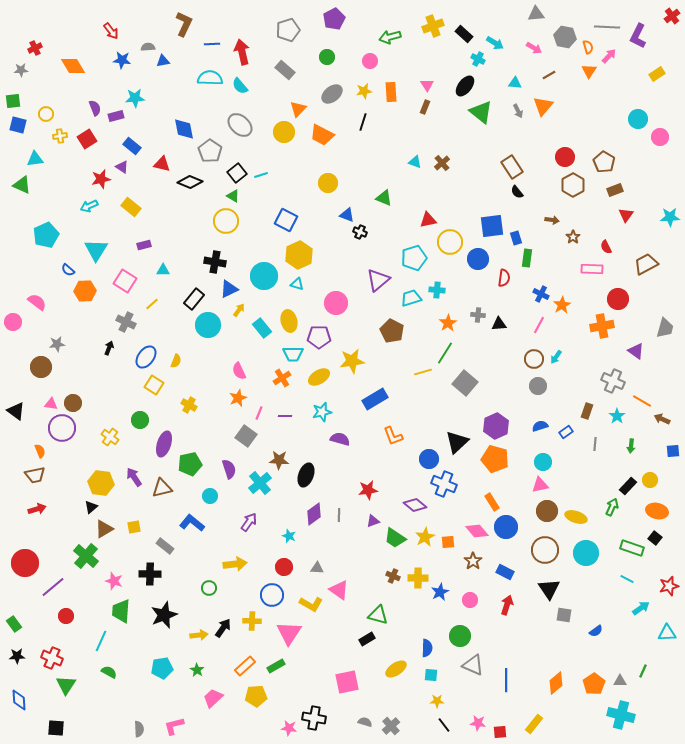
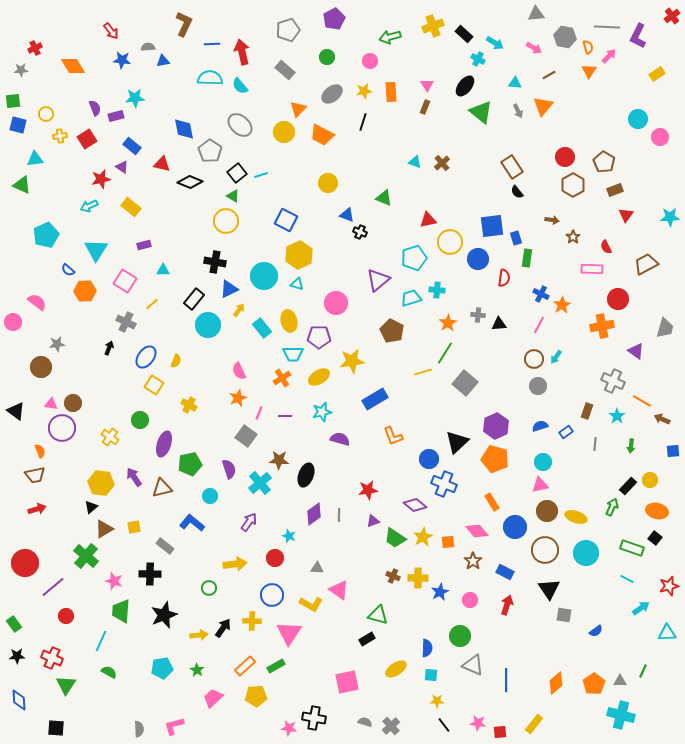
blue circle at (506, 527): moved 9 px right
yellow star at (425, 537): moved 2 px left
red circle at (284, 567): moved 9 px left, 9 px up
